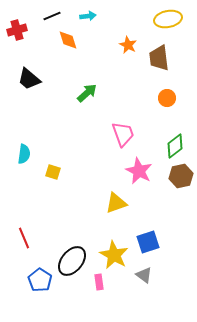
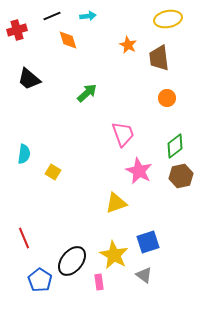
yellow square: rotated 14 degrees clockwise
